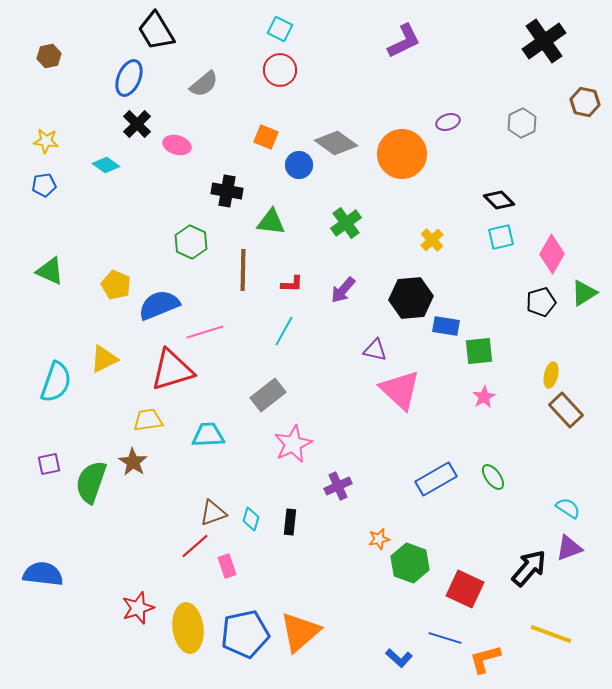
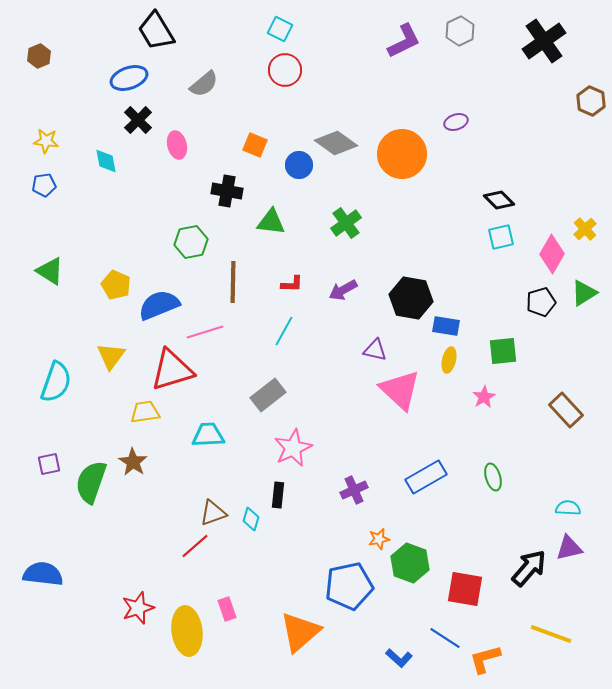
brown hexagon at (49, 56): moved 10 px left; rotated 10 degrees counterclockwise
red circle at (280, 70): moved 5 px right
blue ellipse at (129, 78): rotated 48 degrees clockwise
brown hexagon at (585, 102): moved 6 px right, 1 px up; rotated 12 degrees clockwise
purple ellipse at (448, 122): moved 8 px right
gray hexagon at (522, 123): moved 62 px left, 92 px up
black cross at (137, 124): moved 1 px right, 4 px up
orange square at (266, 137): moved 11 px left, 8 px down
pink ellipse at (177, 145): rotated 60 degrees clockwise
cyan diamond at (106, 165): moved 4 px up; rotated 44 degrees clockwise
yellow cross at (432, 240): moved 153 px right, 11 px up
green hexagon at (191, 242): rotated 24 degrees clockwise
brown line at (243, 270): moved 10 px left, 12 px down
green triangle at (50, 271): rotated 8 degrees clockwise
purple arrow at (343, 290): rotated 20 degrees clockwise
black hexagon at (411, 298): rotated 15 degrees clockwise
green square at (479, 351): moved 24 px right
yellow triangle at (104, 359): moved 7 px right, 3 px up; rotated 28 degrees counterclockwise
yellow ellipse at (551, 375): moved 102 px left, 15 px up
yellow trapezoid at (148, 420): moved 3 px left, 8 px up
pink star at (293, 444): moved 4 px down
green ellipse at (493, 477): rotated 20 degrees clockwise
blue rectangle at (436, 479): moved 10 px left, 2 px up
purple cross at (338, 486): moved 16 px right, 4 px down
cyan semicircle at (568, 508): rotated 30 degrees counterclockwise
black rectangle at (290, 522): moved 12 px left, 27 px up
purple triangle at (569, 548): rotated 8 degrees clockwise
pink rectangle at (227, 566): moved 43 px down
red square at (465, 589): rotated 15 degrees counterclockwise
yellow ellipse at (188, 628): moved 1 px left, 3 px down
blue pentagon at (245, 634): moved 104 px right, 48 px up
blue line at (445, 638): rotated 16 degrees clockwise
